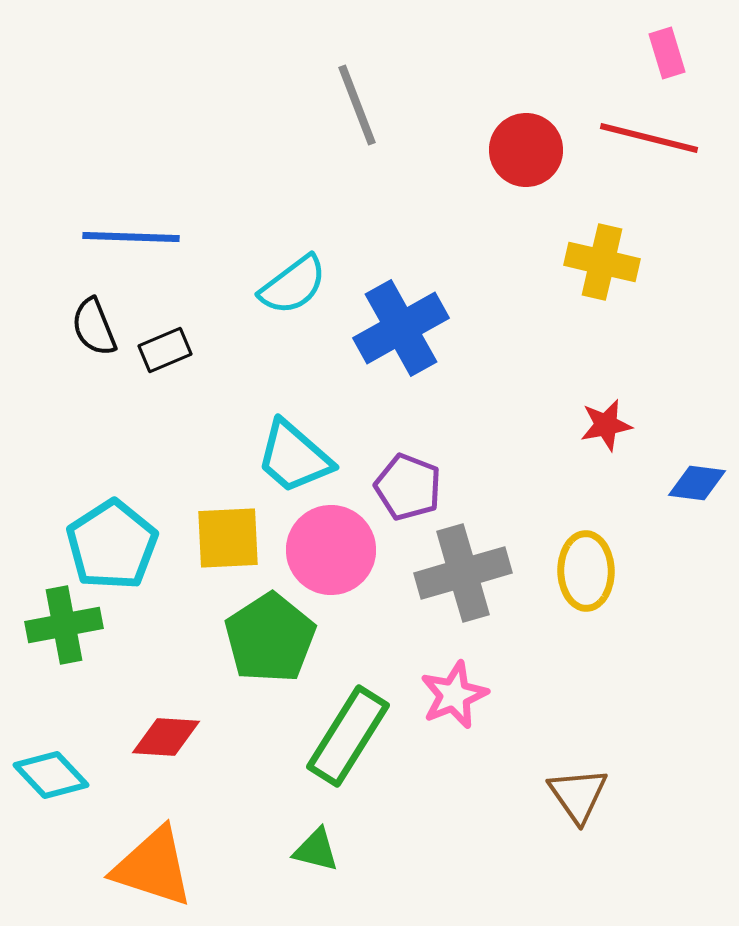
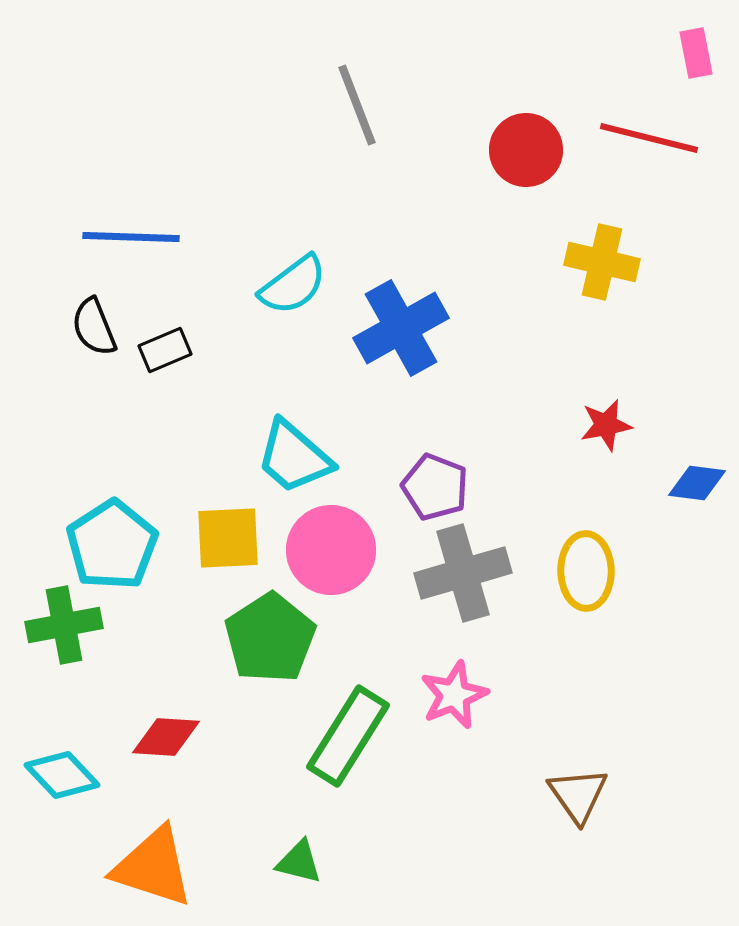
pink rectangle: moved 29 px right; rotated 6 degrees clockwise
purple pentagon: moved 27 px right
cyan diamond: moved 11 px right
green triangle: moved 17 px left, 12 px down
